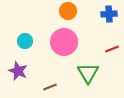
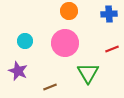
orange circle: moved 1 px right
pink circle: moved 1 px right, 1 px down
